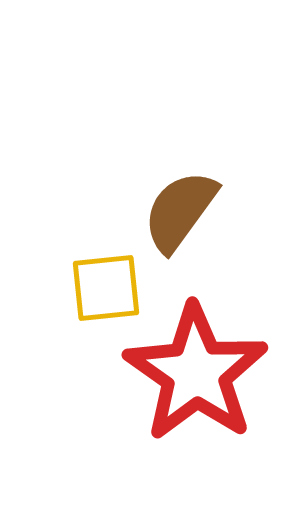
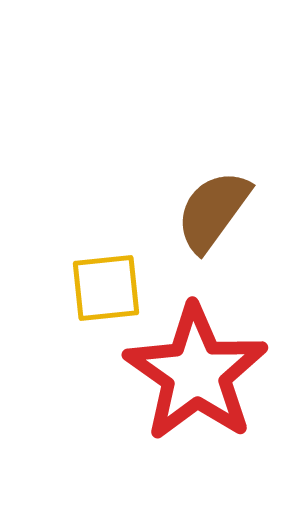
brown semicircle: moved 33 px right
